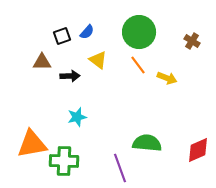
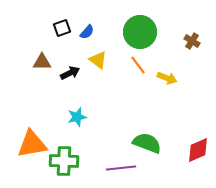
green circle: moved 1 px right
black square: moved 8 px up
black arrow: moved 3 px up; rotated 24 degrees counterclockwise
green semicircle: rotated 16 degrees clockwise
purple line: moved 1 px right; rotated 76 degrees counterclockwise
